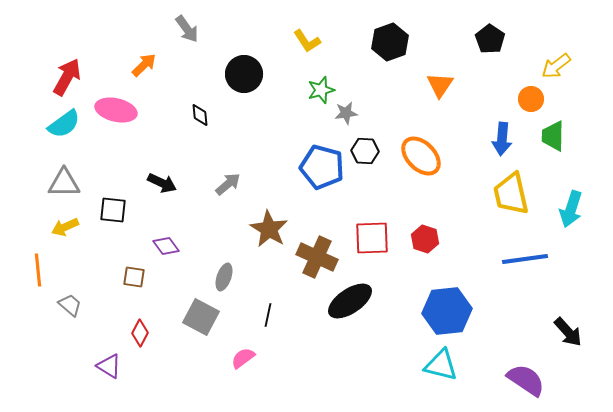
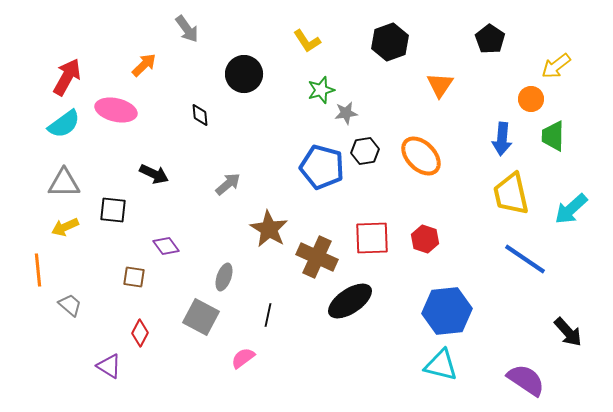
black hexagon at (365, 151): rotated 12 degrees counterclockwise
black arrow at (162, 183): moved 8 px left, 9 px up
cyan arrow at (571, 209): rotated 30 degrees clockwise
blue line at (525, 259): rotated 42 degrees clockwise
